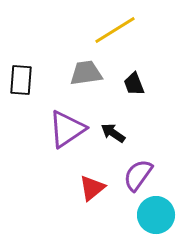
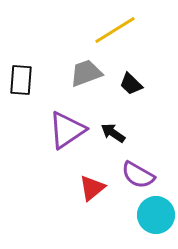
gray trapezoid: rotated 12 degrees counterclockwise
black trapezoid: moved 3 px left; rotated 25 degrees counterclockwise
purple triangle: moved 1 px down
purple semicircle: rotated 96 degrees counterclockwise
